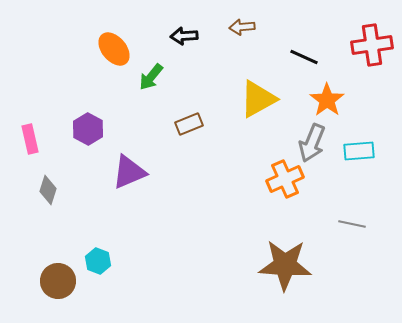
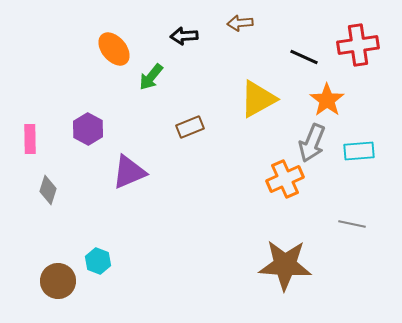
brown arrow: moved 2 px left, 4 px up
red cross: moved 14 px left
brown rectangle: moved 1 px right, 3 px down
pink rectangle: rotated 12 degrees clockwise
